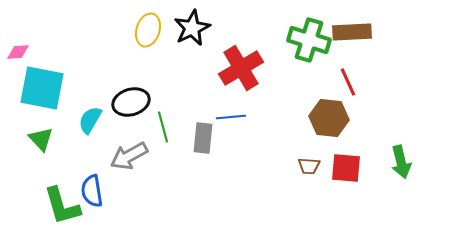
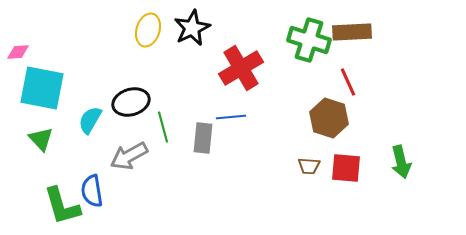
brown hexagon: rotated 12 degrees clockwise
